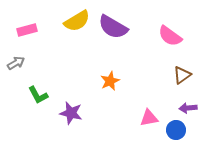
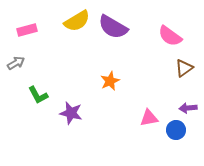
brown triangle: moved 2 px right, 7 px up
